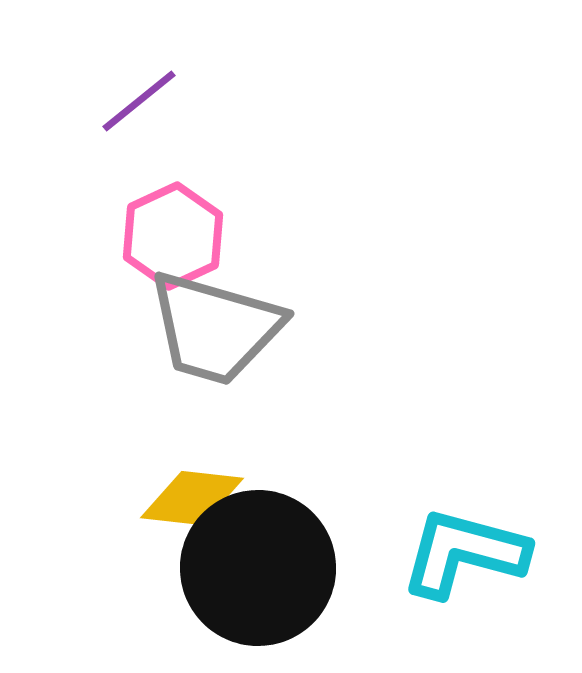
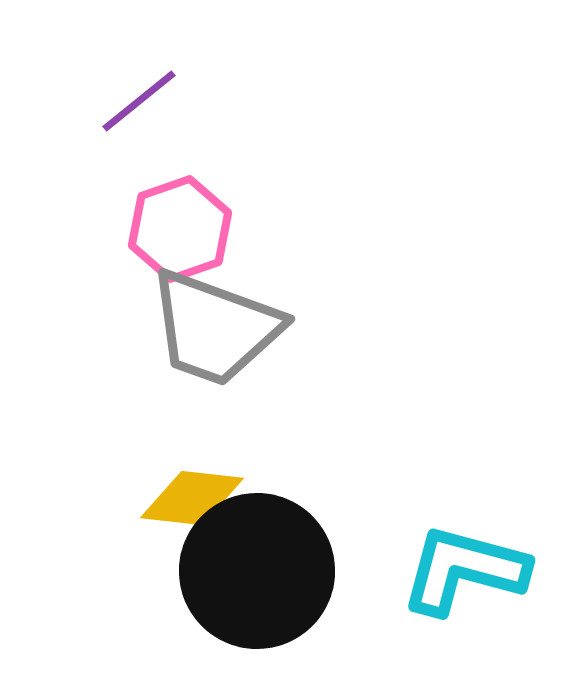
pink hexagon: moved 7 px right, 7 px up; rotated 6 degrees clockwise
gray trapezoid: rotated 4 degrees clockwise
cyan L-shape: moved 17 px down
black circle: moved 1 px left, 3 px down
